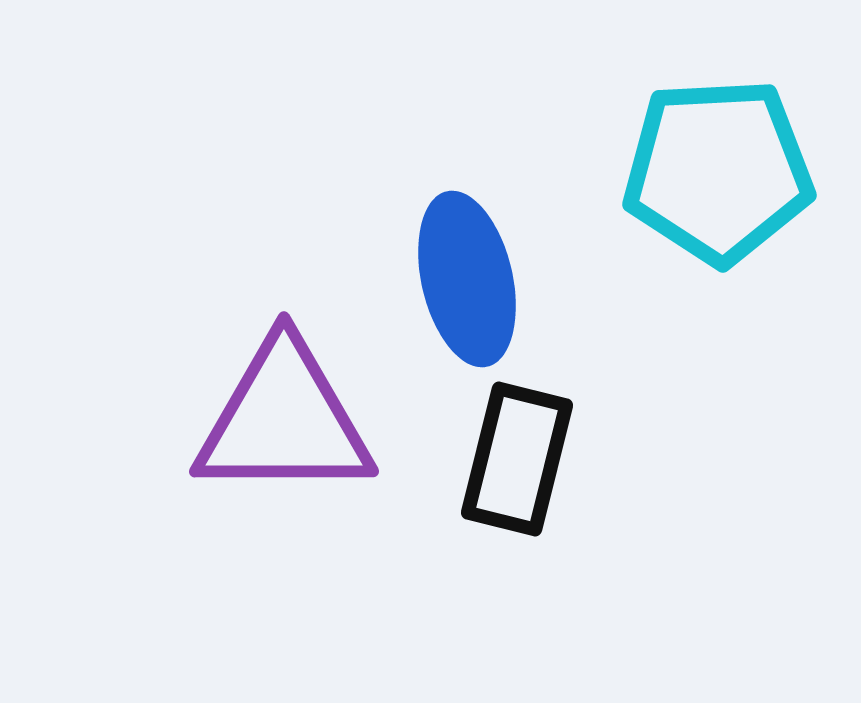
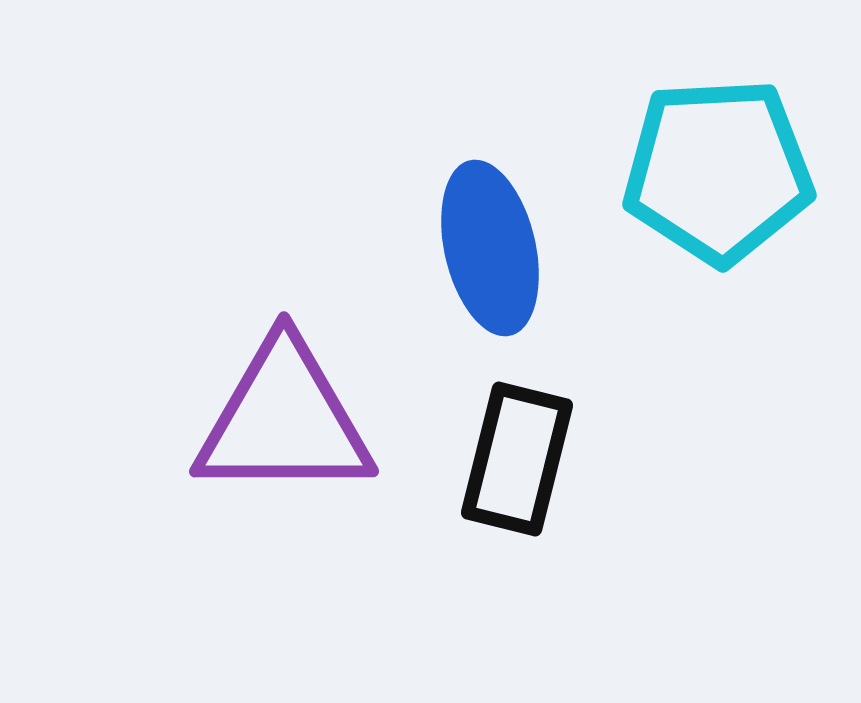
blue ellipse: moved 23 px right, 31 px up
